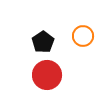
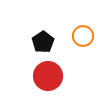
red circle: moved 1 px right, 1 px down
